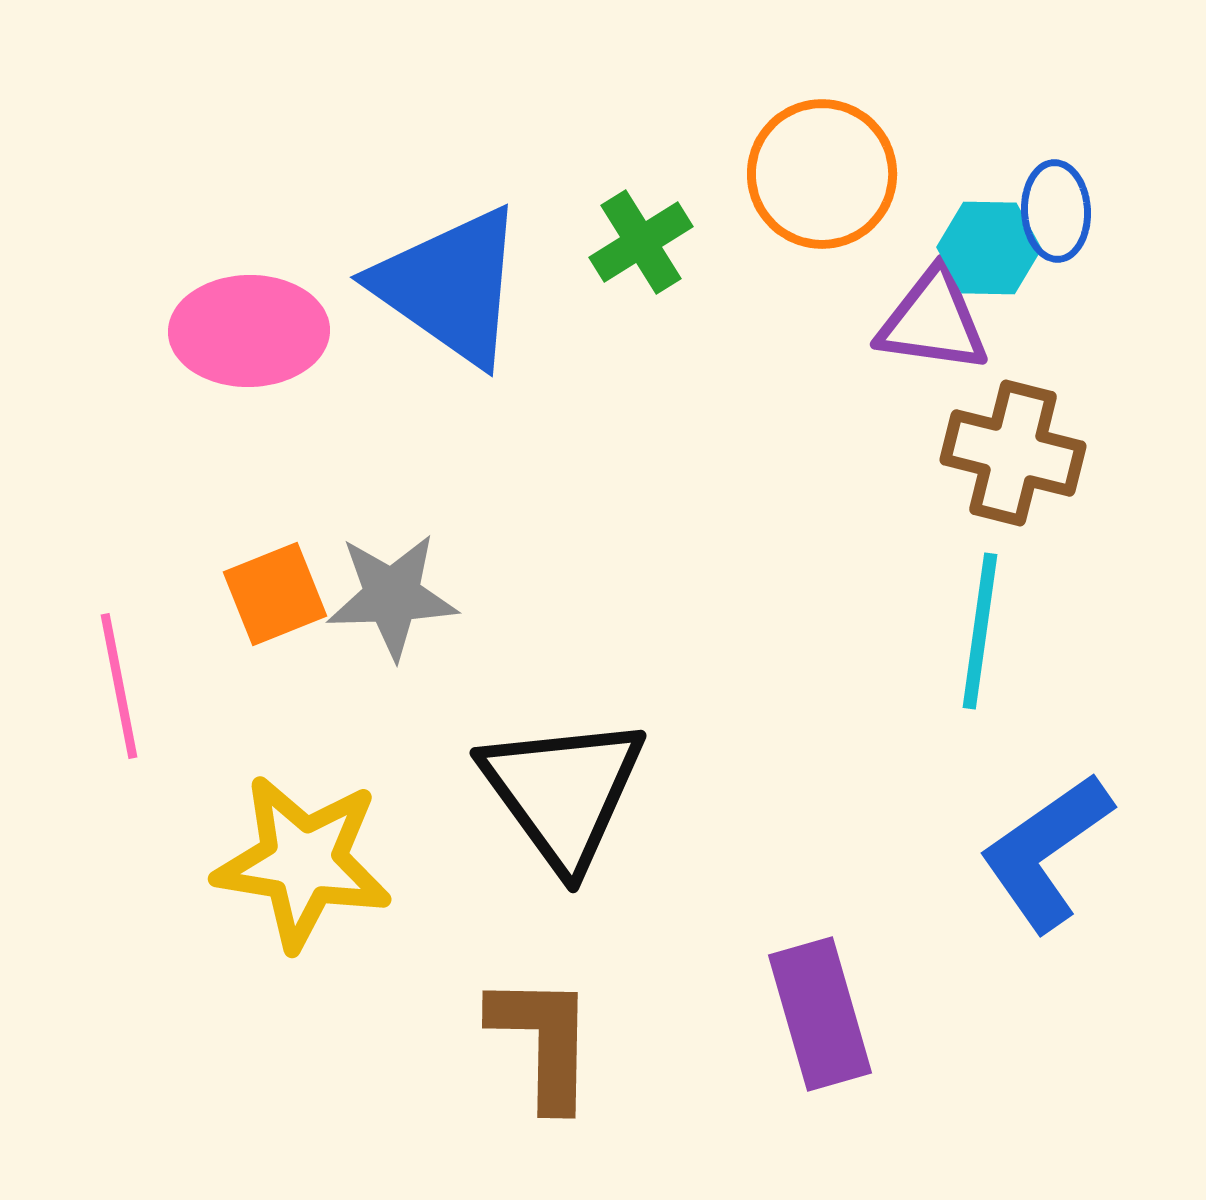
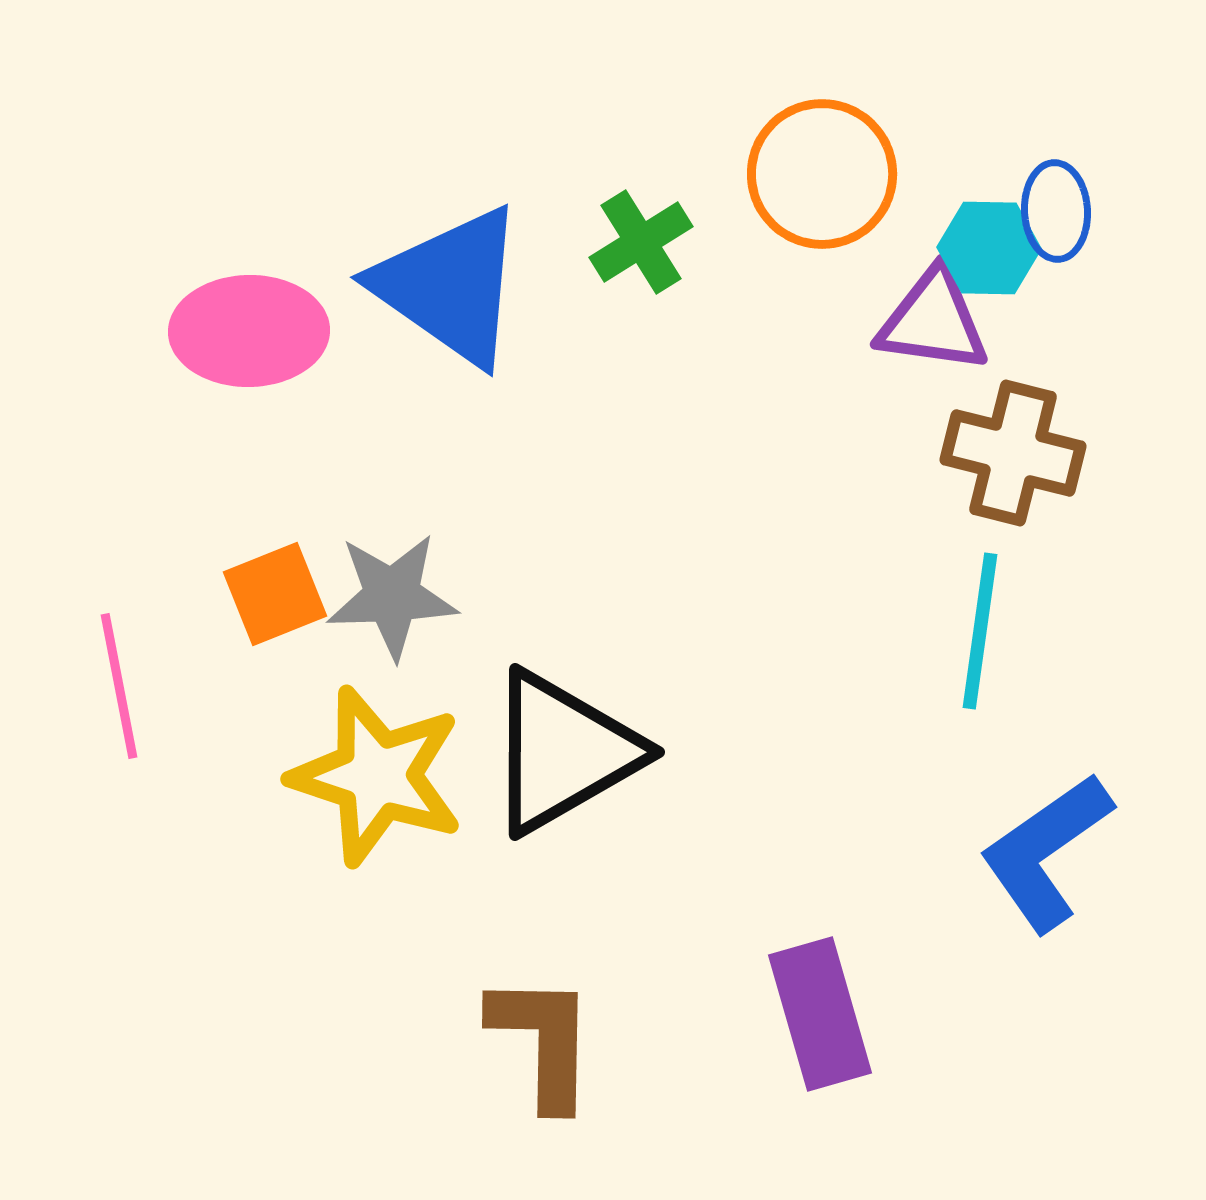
black triangle: moved 40 px up; rotated 36 degrees clockwise
yellow star: moved 74 px right, 86 px up; rotated 9 degrees clockwise
